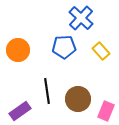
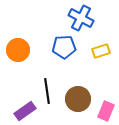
blue cross: rotated 15 degrees counterclockwise
yellow rectangle: rotated 66 degrees counterclockwise
purple rectangle: moved 5 px right
